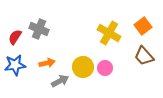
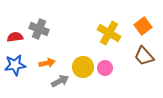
red semicircle: rotated 49 degrees clockwise
